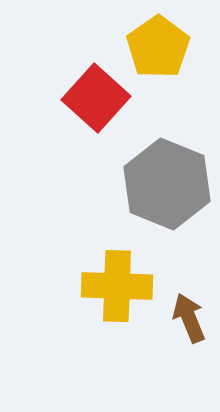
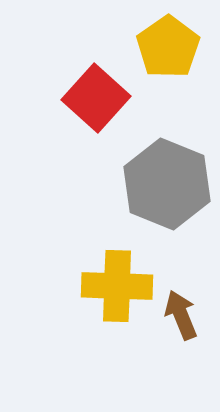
yellow pentagon: moved 10 px right
brown arrow: moved 8 px left, 3 px up
